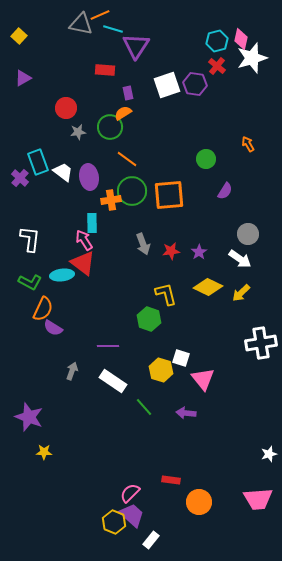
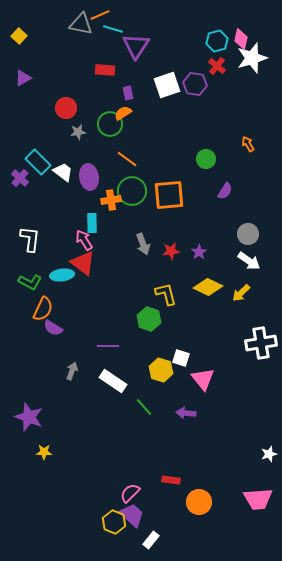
green circle at (110, 127): moved 3 px up
cyan rectangle at (38, 162): rotated 25 degrees counterclockwise
white arrow at (240, 259): moved 9 px right, 2 px down
